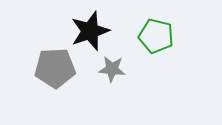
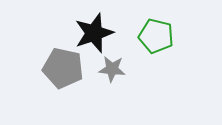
black star: moved 4 px right, 2 px down
gray pentagon: moved 8 px right; rotated 15 degrees clockwise
